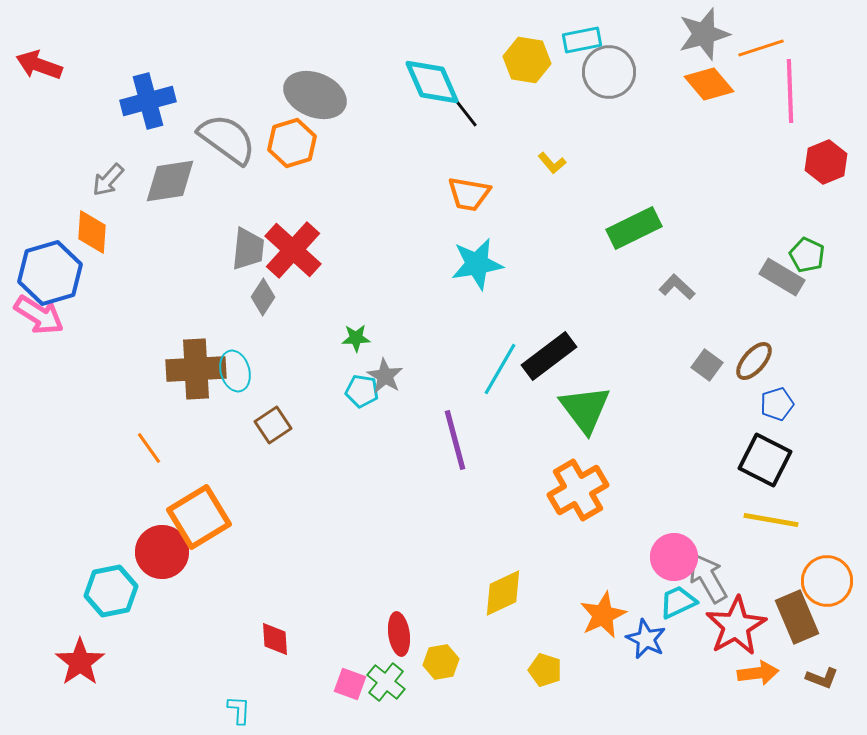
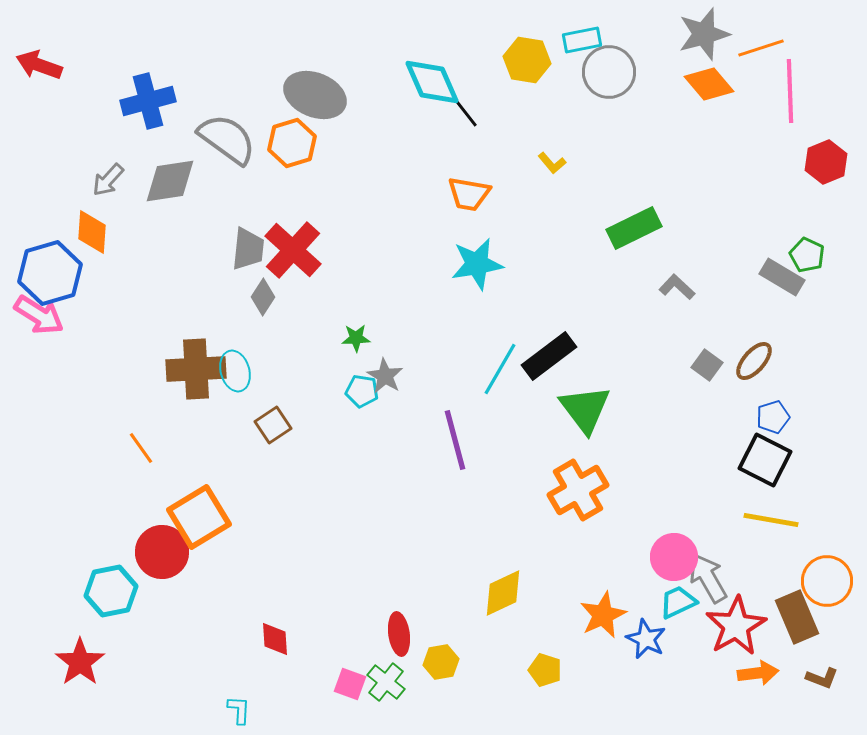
blue pentagon at (777, 404): moved 4 px left, 13 px down
orange line at (149, 448): moved 8 px left
